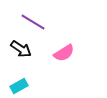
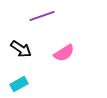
purple line: moved 9 px right, 6 px up; rotated 50 degrees counterclockwise
cyan rectangle: moved 2 px up
